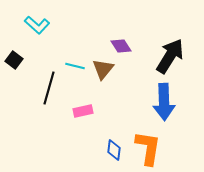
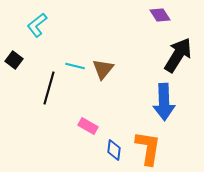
cyan L-shape: rotated 100 degrees clockwise
purple diamond: moved 39 px right, 31 px up
black arrow: moved 8 px right, 1 px up
pink rectangle: moved 5 px right, 15 px down; rotated 42 degrees clockwise
